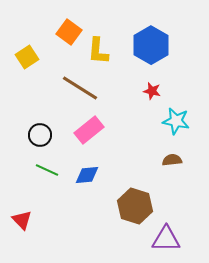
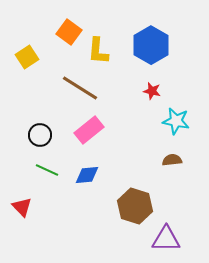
red triangle: moved 13 px up
